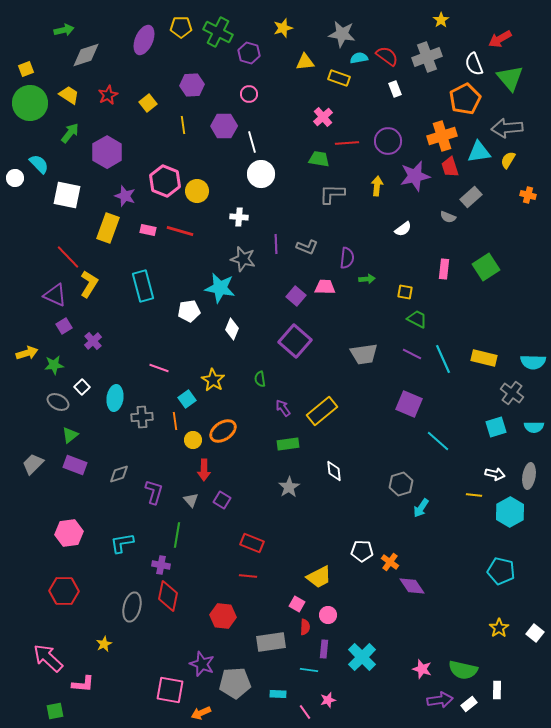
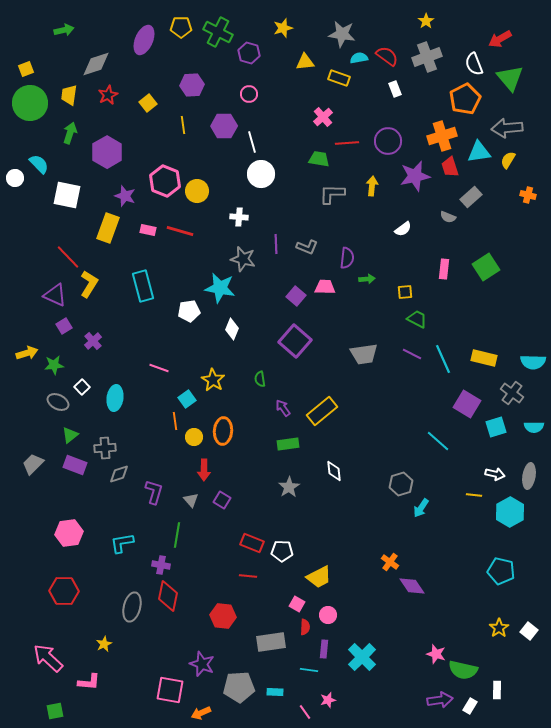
yellow star at (441, 20): moved 15 px left, 1 px down
gray diamond at (86, 55): moved 10 px right, 9 px down
yellow trapezoid at (69, 95): rotated 115 degrees counterclockwise
green arrow at (70, 133): rotated 20 degrees counterclockwise
yellow arrow at (377, 186): moved 5 px left
yellow square at (405, 292): rotated 14 degrees counterclockwise
purple square at (409, 404): moved 58 px right; rotated 8 degrees clockwise
gray cross at (142, 417): moved 37 px left, 31 px down
orange ellipse at (223, 431): rotated 52 degrees counterclockwise
yellow circle at (193, 440): moved 1 px right, 3 px up
white pentagon at (362, 551): moved 80 px left
white square at (535, 633): moved 6 px left, 2 px up
pink star at (422, 669): moved 14 px right, 15 px up
gray pentagon at (235, 683): moved 4 px right, 4 px down
pink L-shape at (83, 684): moved 6 px right, 2 px up
cyan rectangle at (278, 694): moved 3 px left, 2 px up
white rectangle at (469, 704): moved 1 px right, 2 px down; rotated 21 degrees counterclockwise
